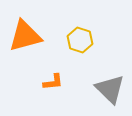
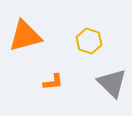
yellow hexagon: moved 9 px right, 1 px down
gray triangle: moved 2 px right, 6 px up
